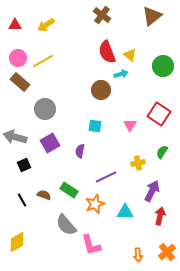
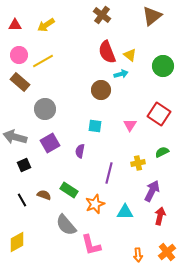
pink circle: moved 1 px right, 3 px up
green semicircle: rotated 32 degrees clockwise
purple line: moved 3 px right, 4 px up; rotated 50 degrees counterclockwise
